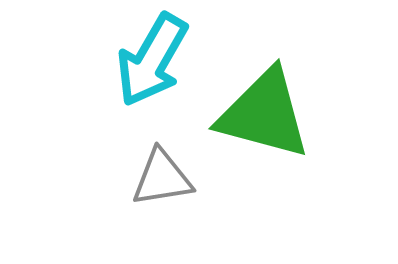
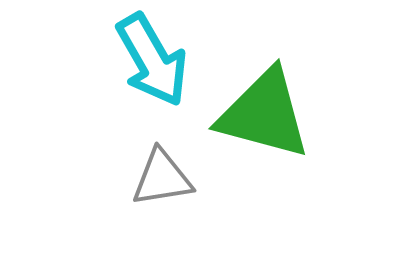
cyan arrow: rotated 60 degrees counterclockwise
